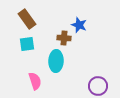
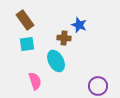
brown rectangle: moved 2 px left, 1 px down
cyan ellipse: rotated 30 degrees counterclockwise
